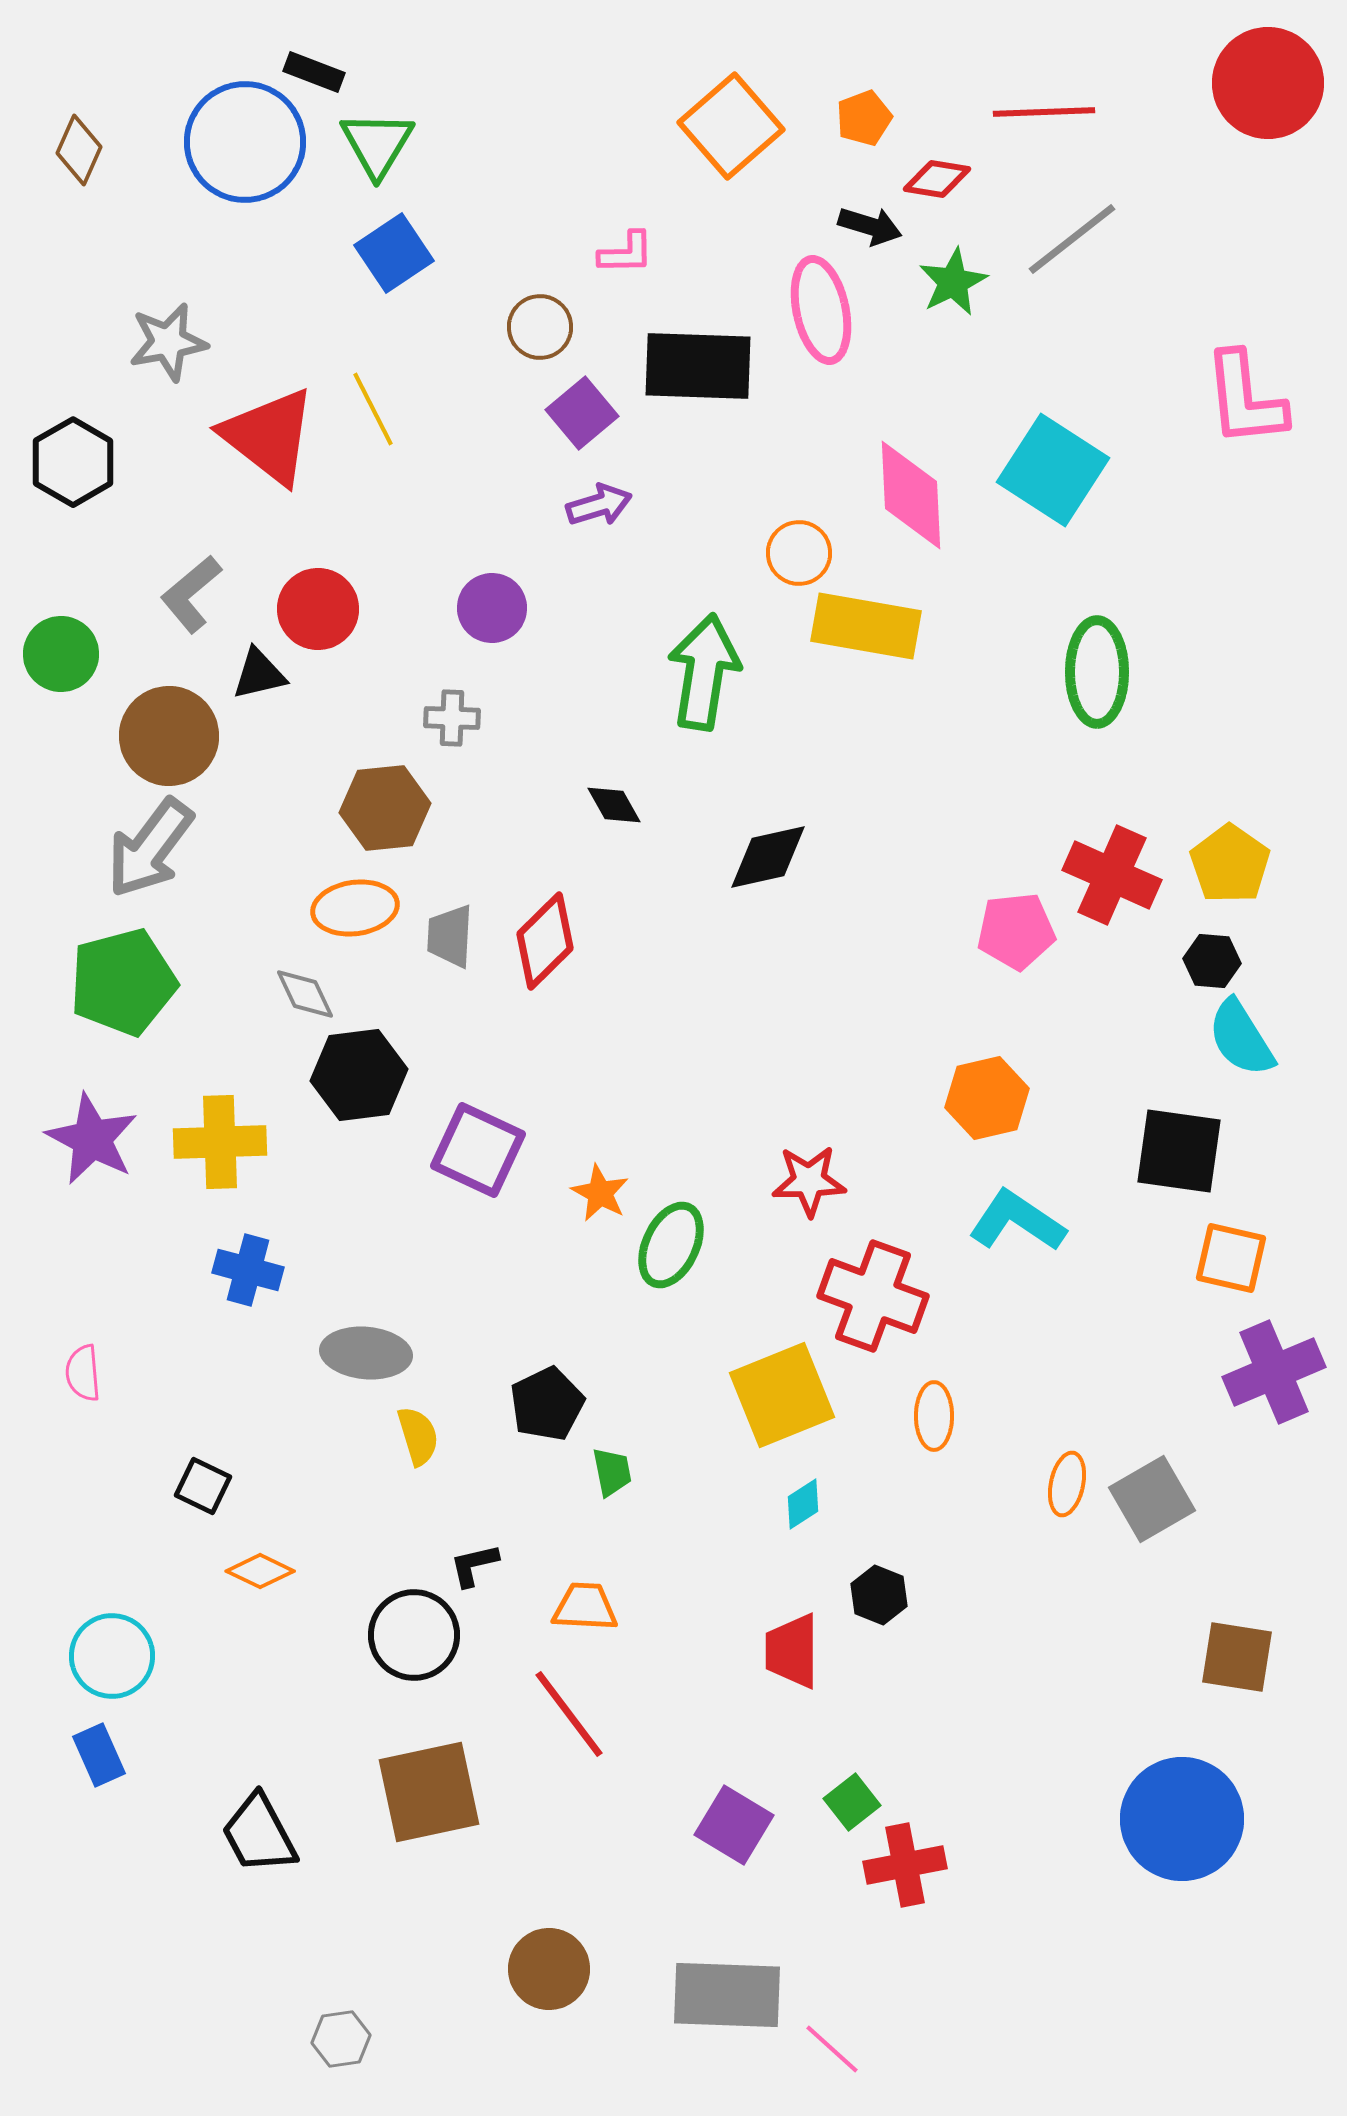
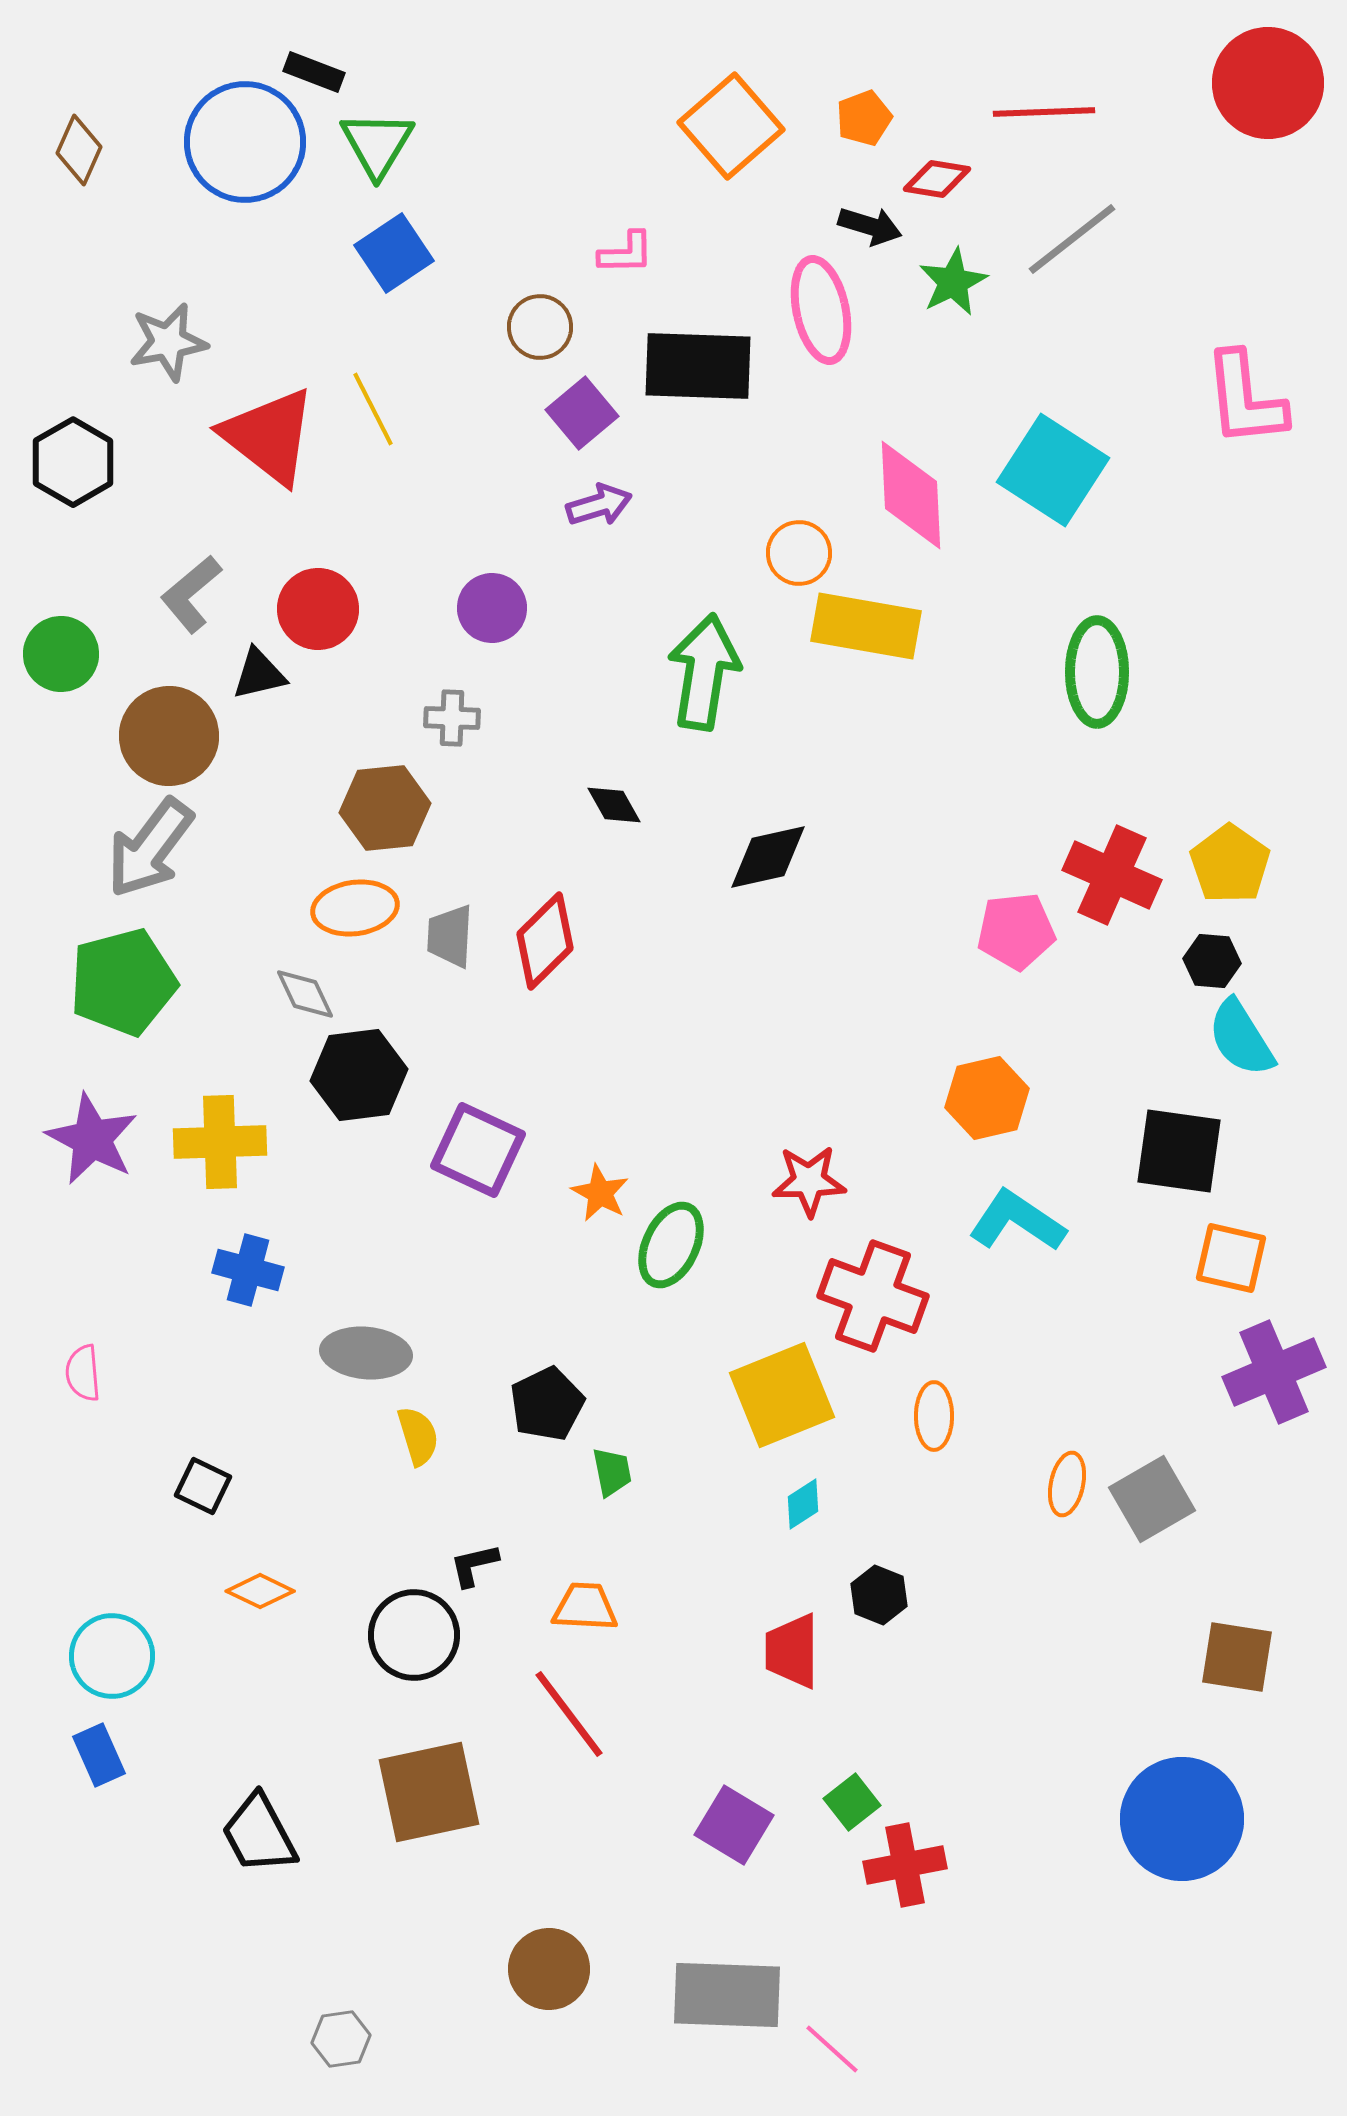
orange diamond at (260, 1571): moved 20 px down
